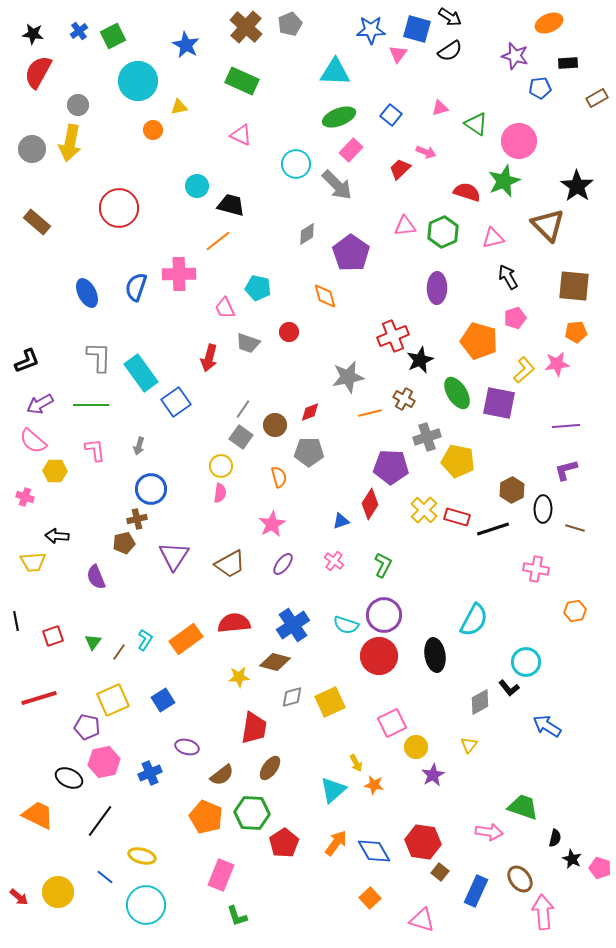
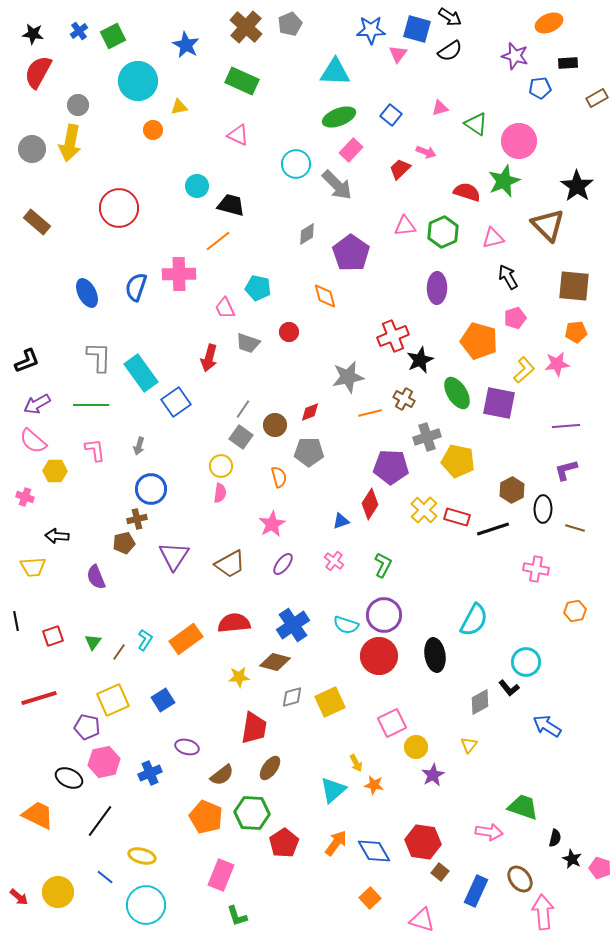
pink triangle at (241, 135): moved 3 px left
purple arrow at (40, 404): moved 3 px left
yellow trapezoid at (33, 562): moved 5 px down
